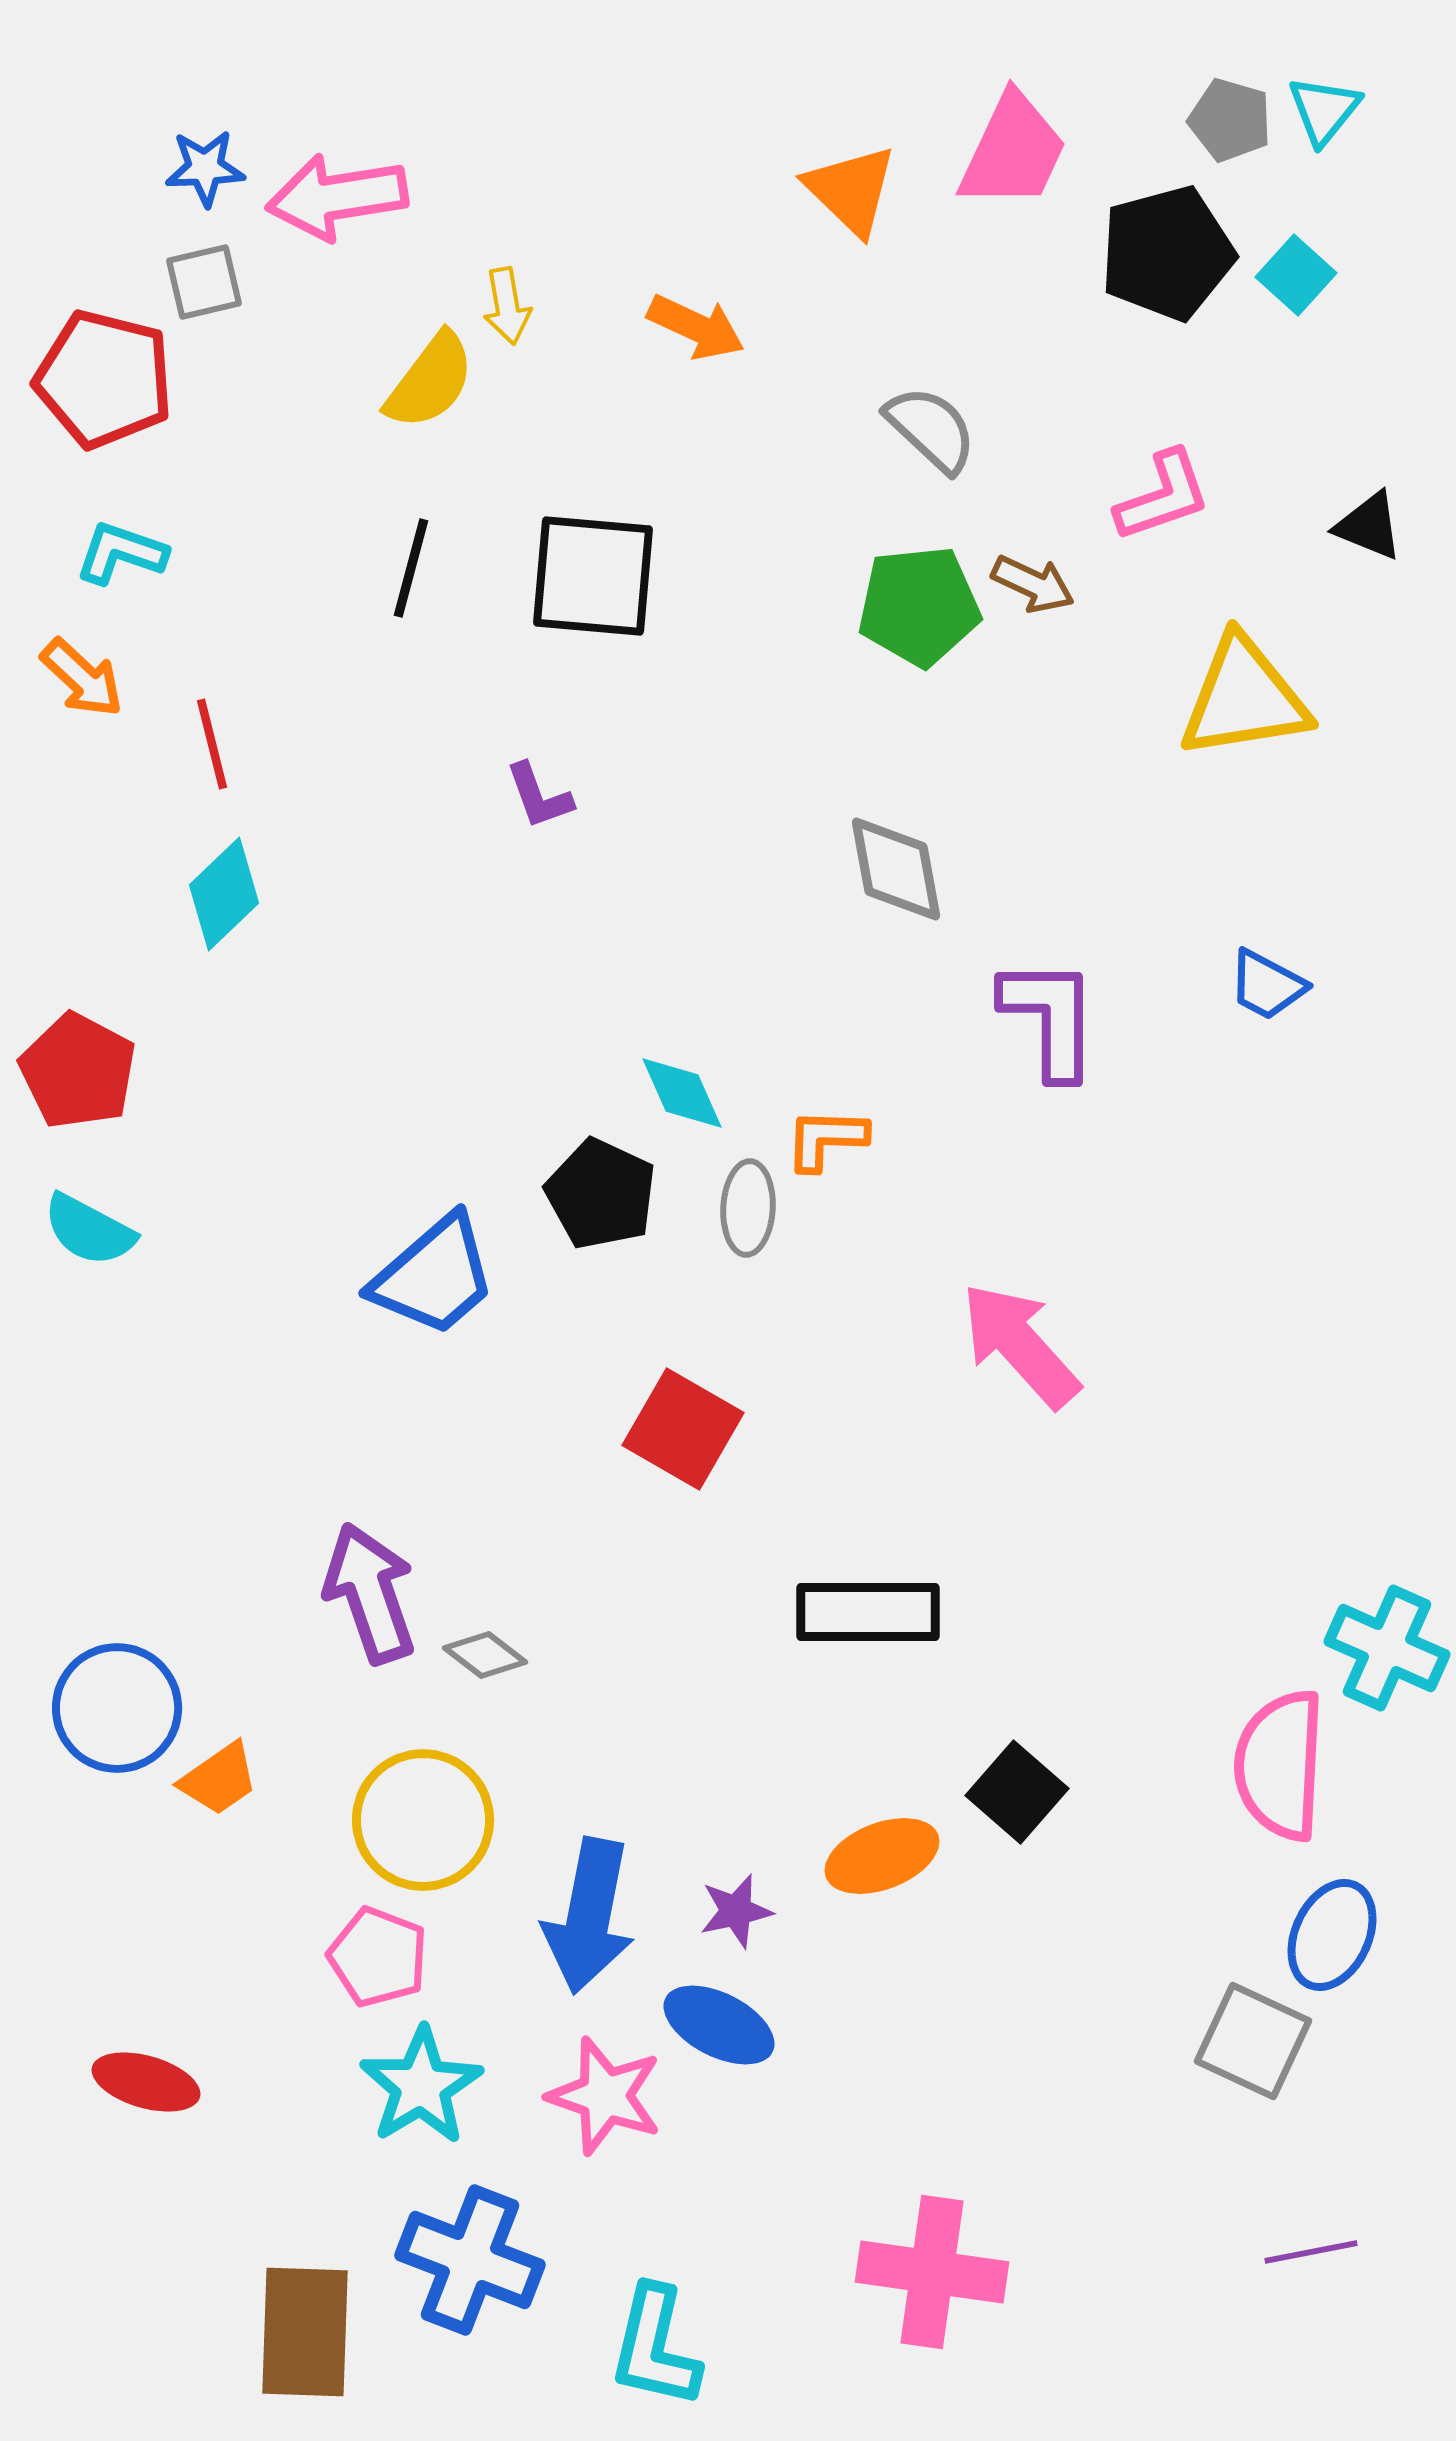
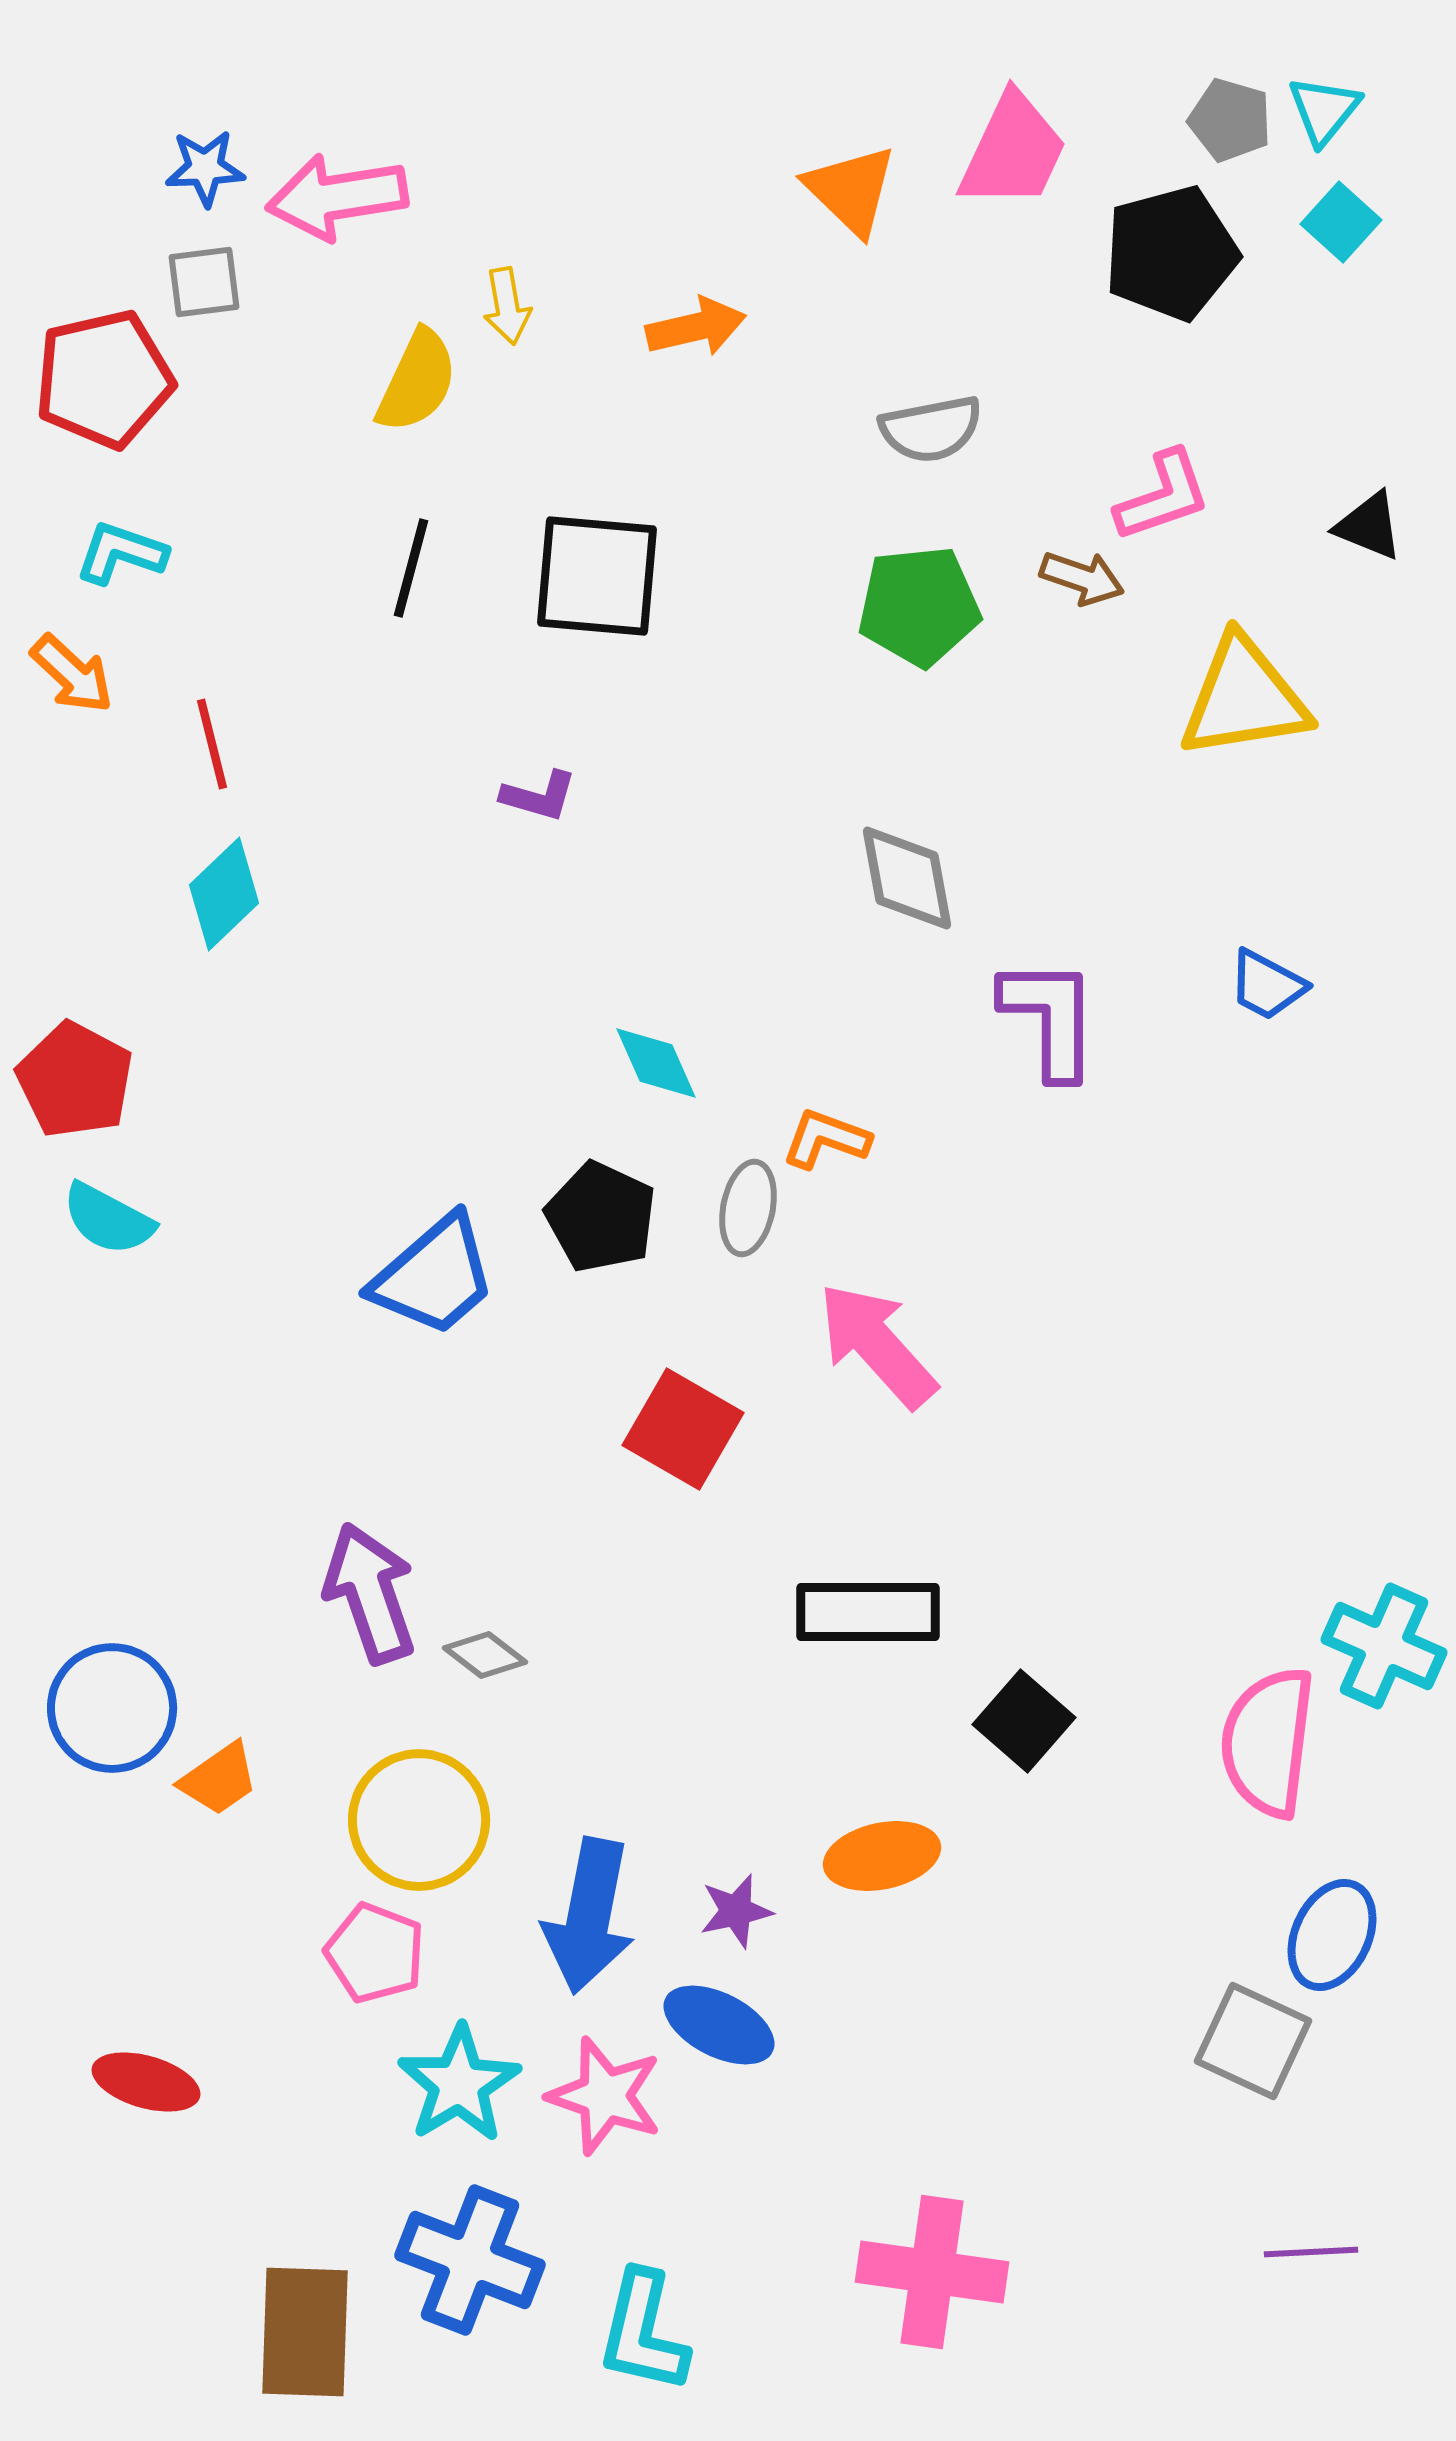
black pentagon at (1167, 253): moved 4 px right
cyan square at (1296, 275): moved 45 px right, 53 px up
gray square at (204, 282): rotated 6 degrees clockwise
orange arrow at (696, 327): rotated 38 degrees counterclockwise
red pentagon at (104, 379): rotated 27 degrees counterclockwise
yellow semicircle at (430, 381): moved 13 px left; rotated 12 degrees counterclockwise
gray semicircle at (931, 429): rotated 126 degrees clockwise
black square at (593, 576): moved 4 px right
brown arrow at (1033, 584): moved 49 px right, 6 px up; rotated 6 degrees counterclockwise
orange arrow at (82, 678): moved 10 px left, 4 px up
purple L-shape at (539, 796): rotated 54 degrees counterclockwise
gray diamond at (896, 869): moved 11 px right, 9 px down
red pentagon at (78, 1071): moved 3 px left, 9 px down
cyan diamond at (682, 1093): moved 26 px left, 30 px up
orange L-shape at (826, 1139): rotated 18 degrees clockwise
black pentagon at (601, 1194): moved 23 px down
gray ellipse at (748, 1208): rotated 8 degrees clockwise
cyan semicircle at (89, 1230): moved 19 px right, 11 px up
pink arrow at (1020, 1345): moved 143 px left
cyan cross at (1387, 1648): moved 3 px left, 2 px up
blue circle at (117, 1708): moved 5 px left
pink semicircle at (1280, 1765): moved 12 px left, 23 px up; rotated 4 degrees clockwise
black square at (1017, 1792): moved 7 px right, 71 px up
yellow circle at (423, 1820): moved 4 px left
orange ellipse at (882, 1856): rotated 9 degrees clockwise
pink pentagon at (378, 1957): moved 3 px left, 4 px up
cyan star at (421, 2086): moved 38 px right, 2 px up
purple line at (1311, 2252): rotated 8 degrees clockwise
cyan L-shape at (655, 2347): moved 12 px left, 15 px up
